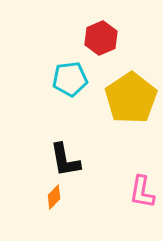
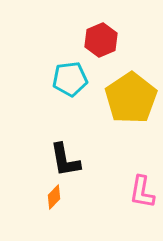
red hexagon: moved 2 px down
